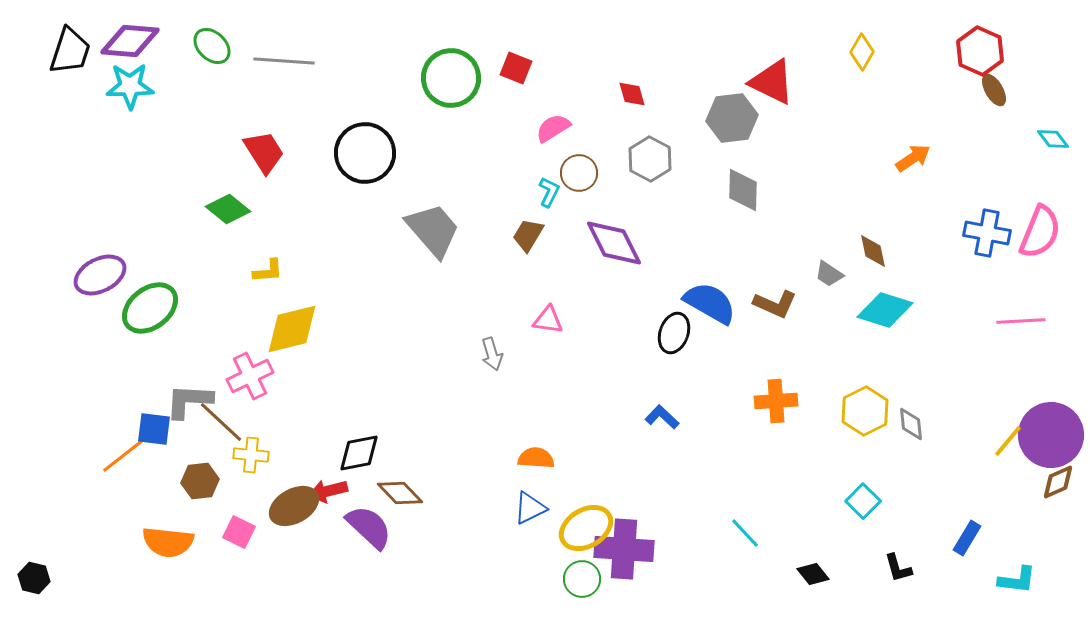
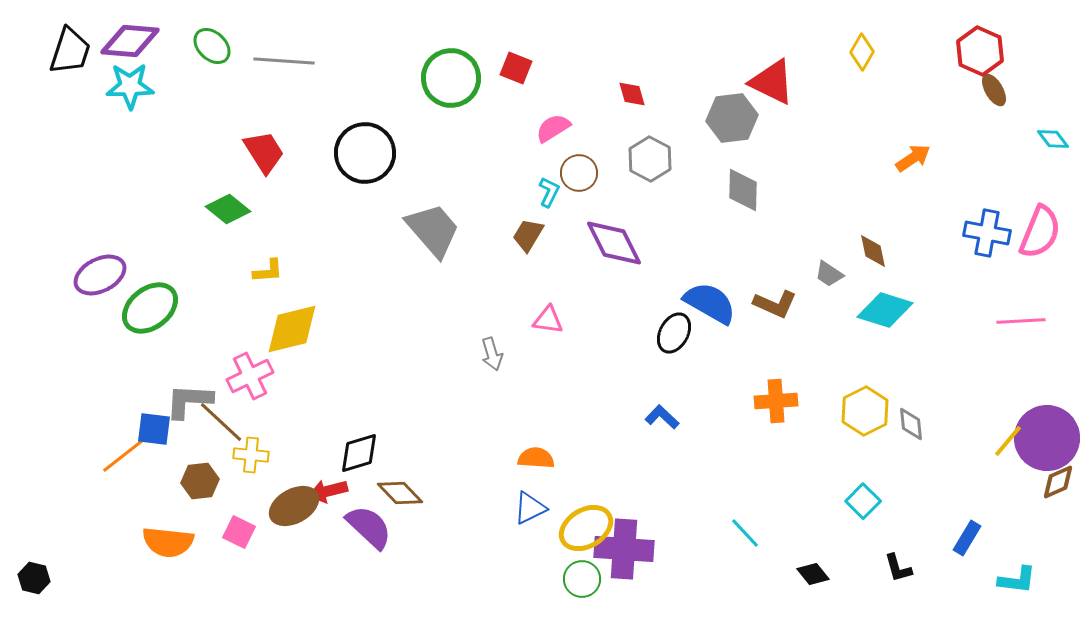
black ellipse at (674, 333): rotated 9 degrees clockwise
purple circle at (1051, 435): moved 4 px left, 3 px down
black diamond at (359, 453): rotated 6 degrees counterclockwise
